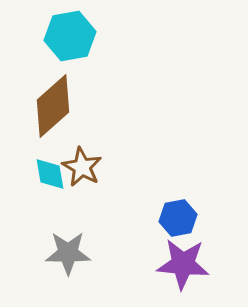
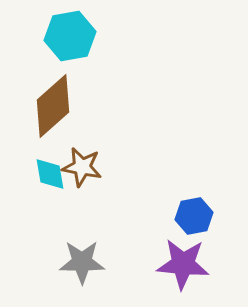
brown star: rotated 18 degrees counterclockwise
blue hexagon: moved 16 px right, 2 px up
gray star: moved 14 px right, 9 px down
